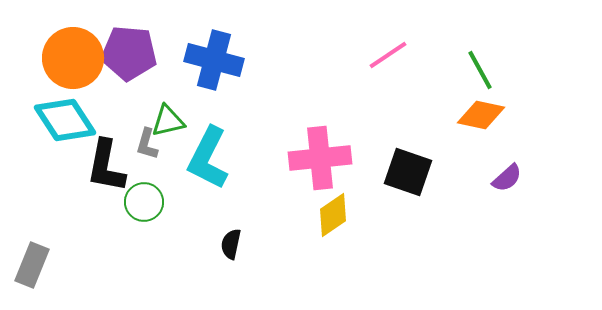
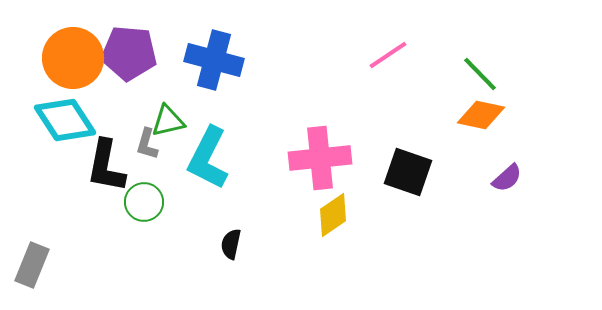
green line: moved 4 px down; rotated 15 degrees counterclockwise
